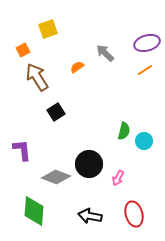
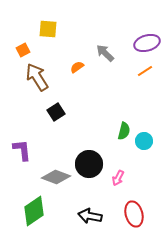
yellow square: rotated 24 degrees clockwise
orange line: moved 1 px down
green diamond: rotated 52 degrees clockwise
